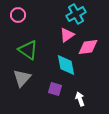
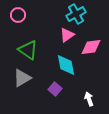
pink diamond: moved 3 px right
gray triangle: rotated 18 degrees clockwise
purple square: rotated 24 degrees clockwise
white arrow: moved 9 px right
